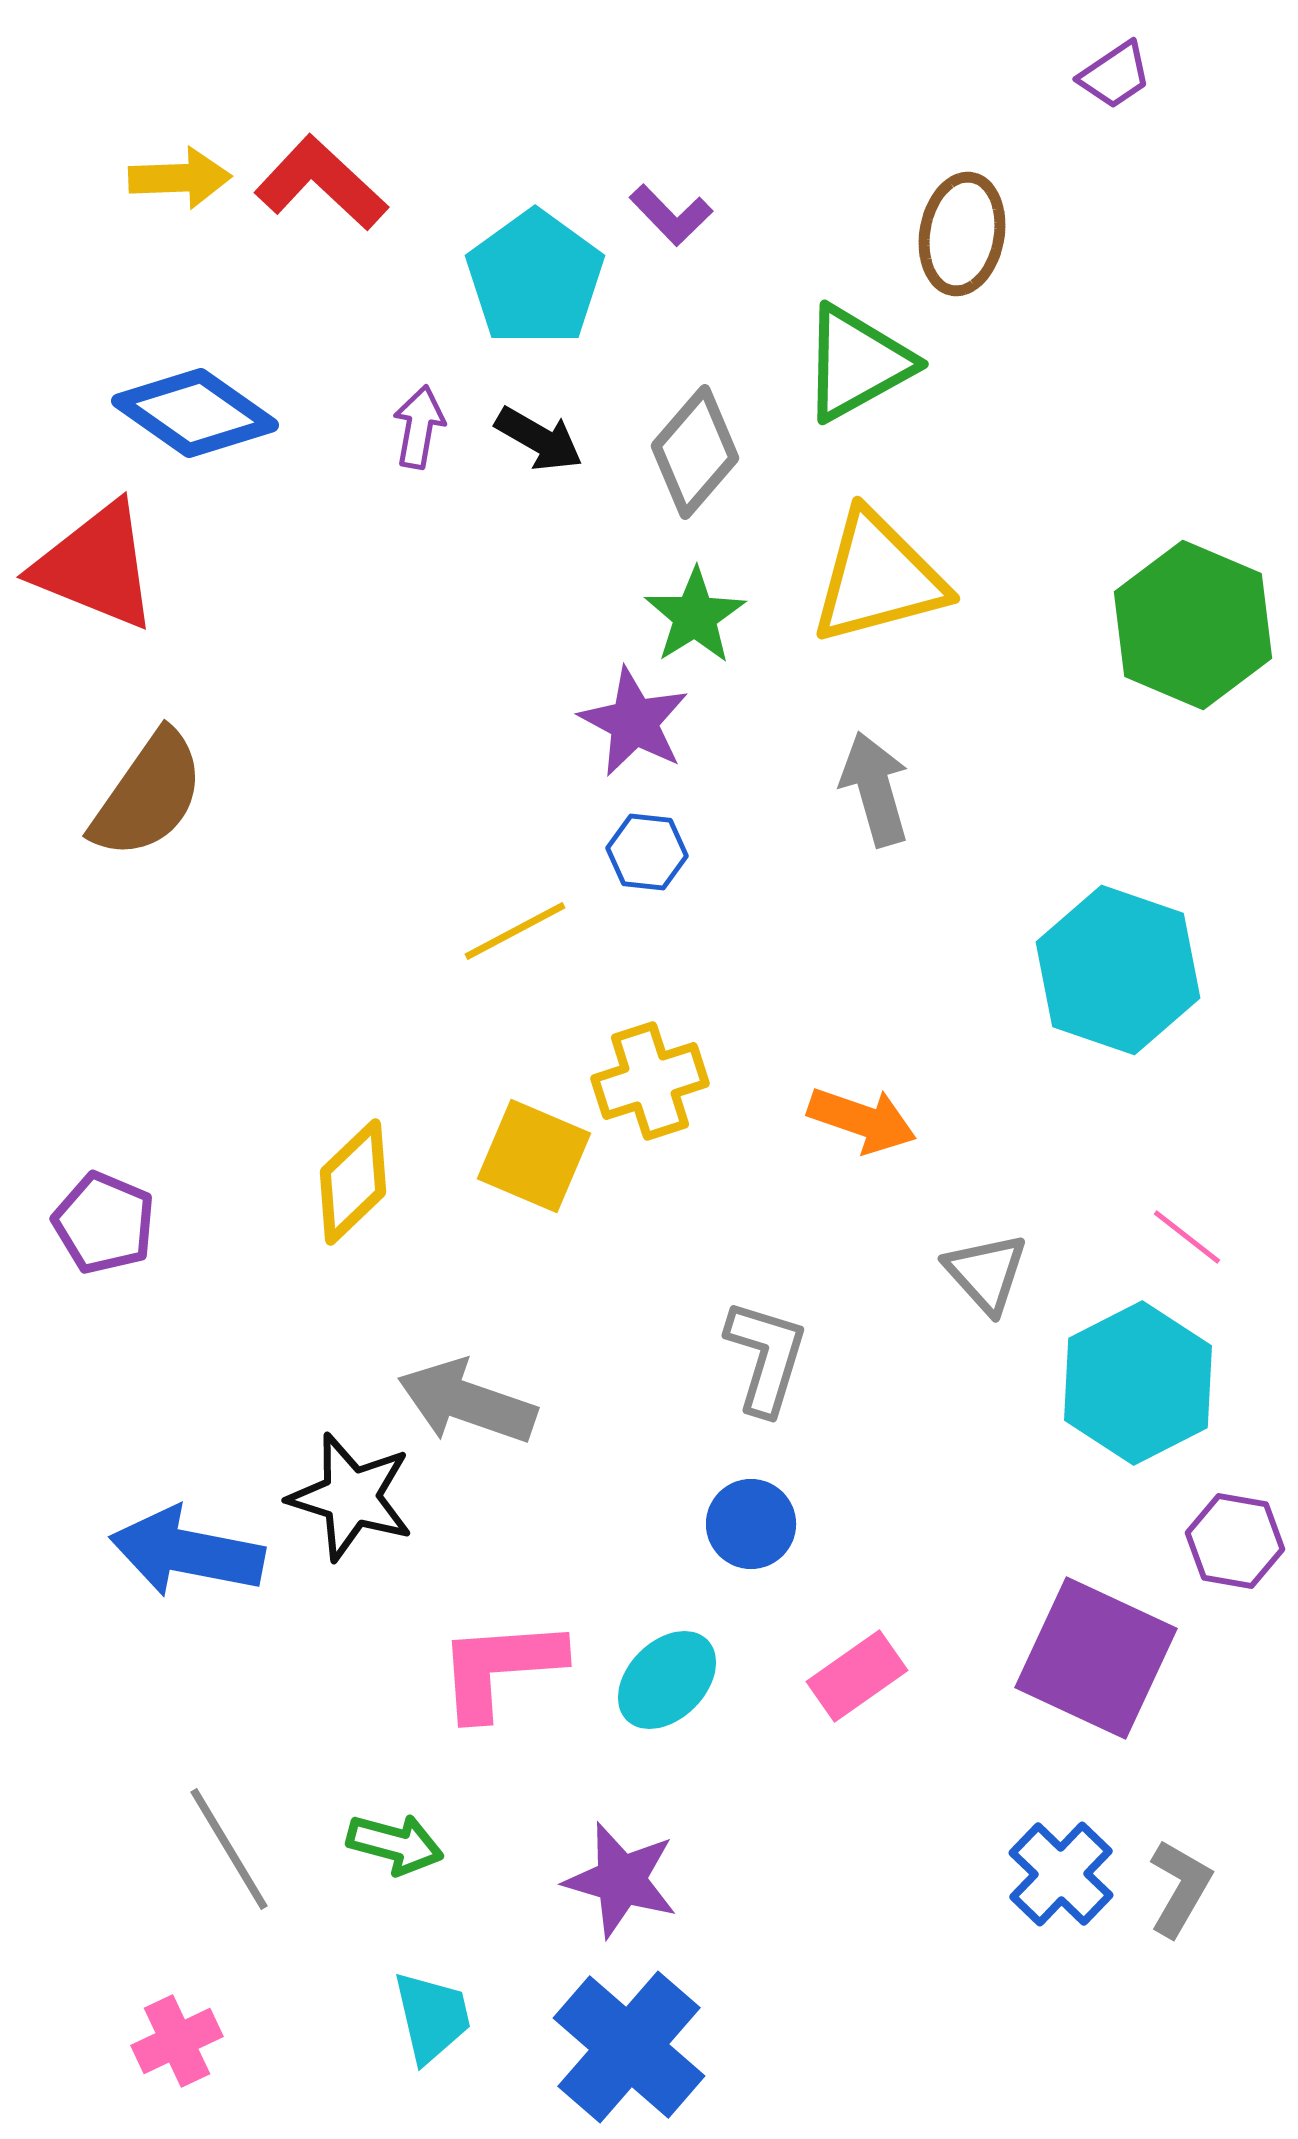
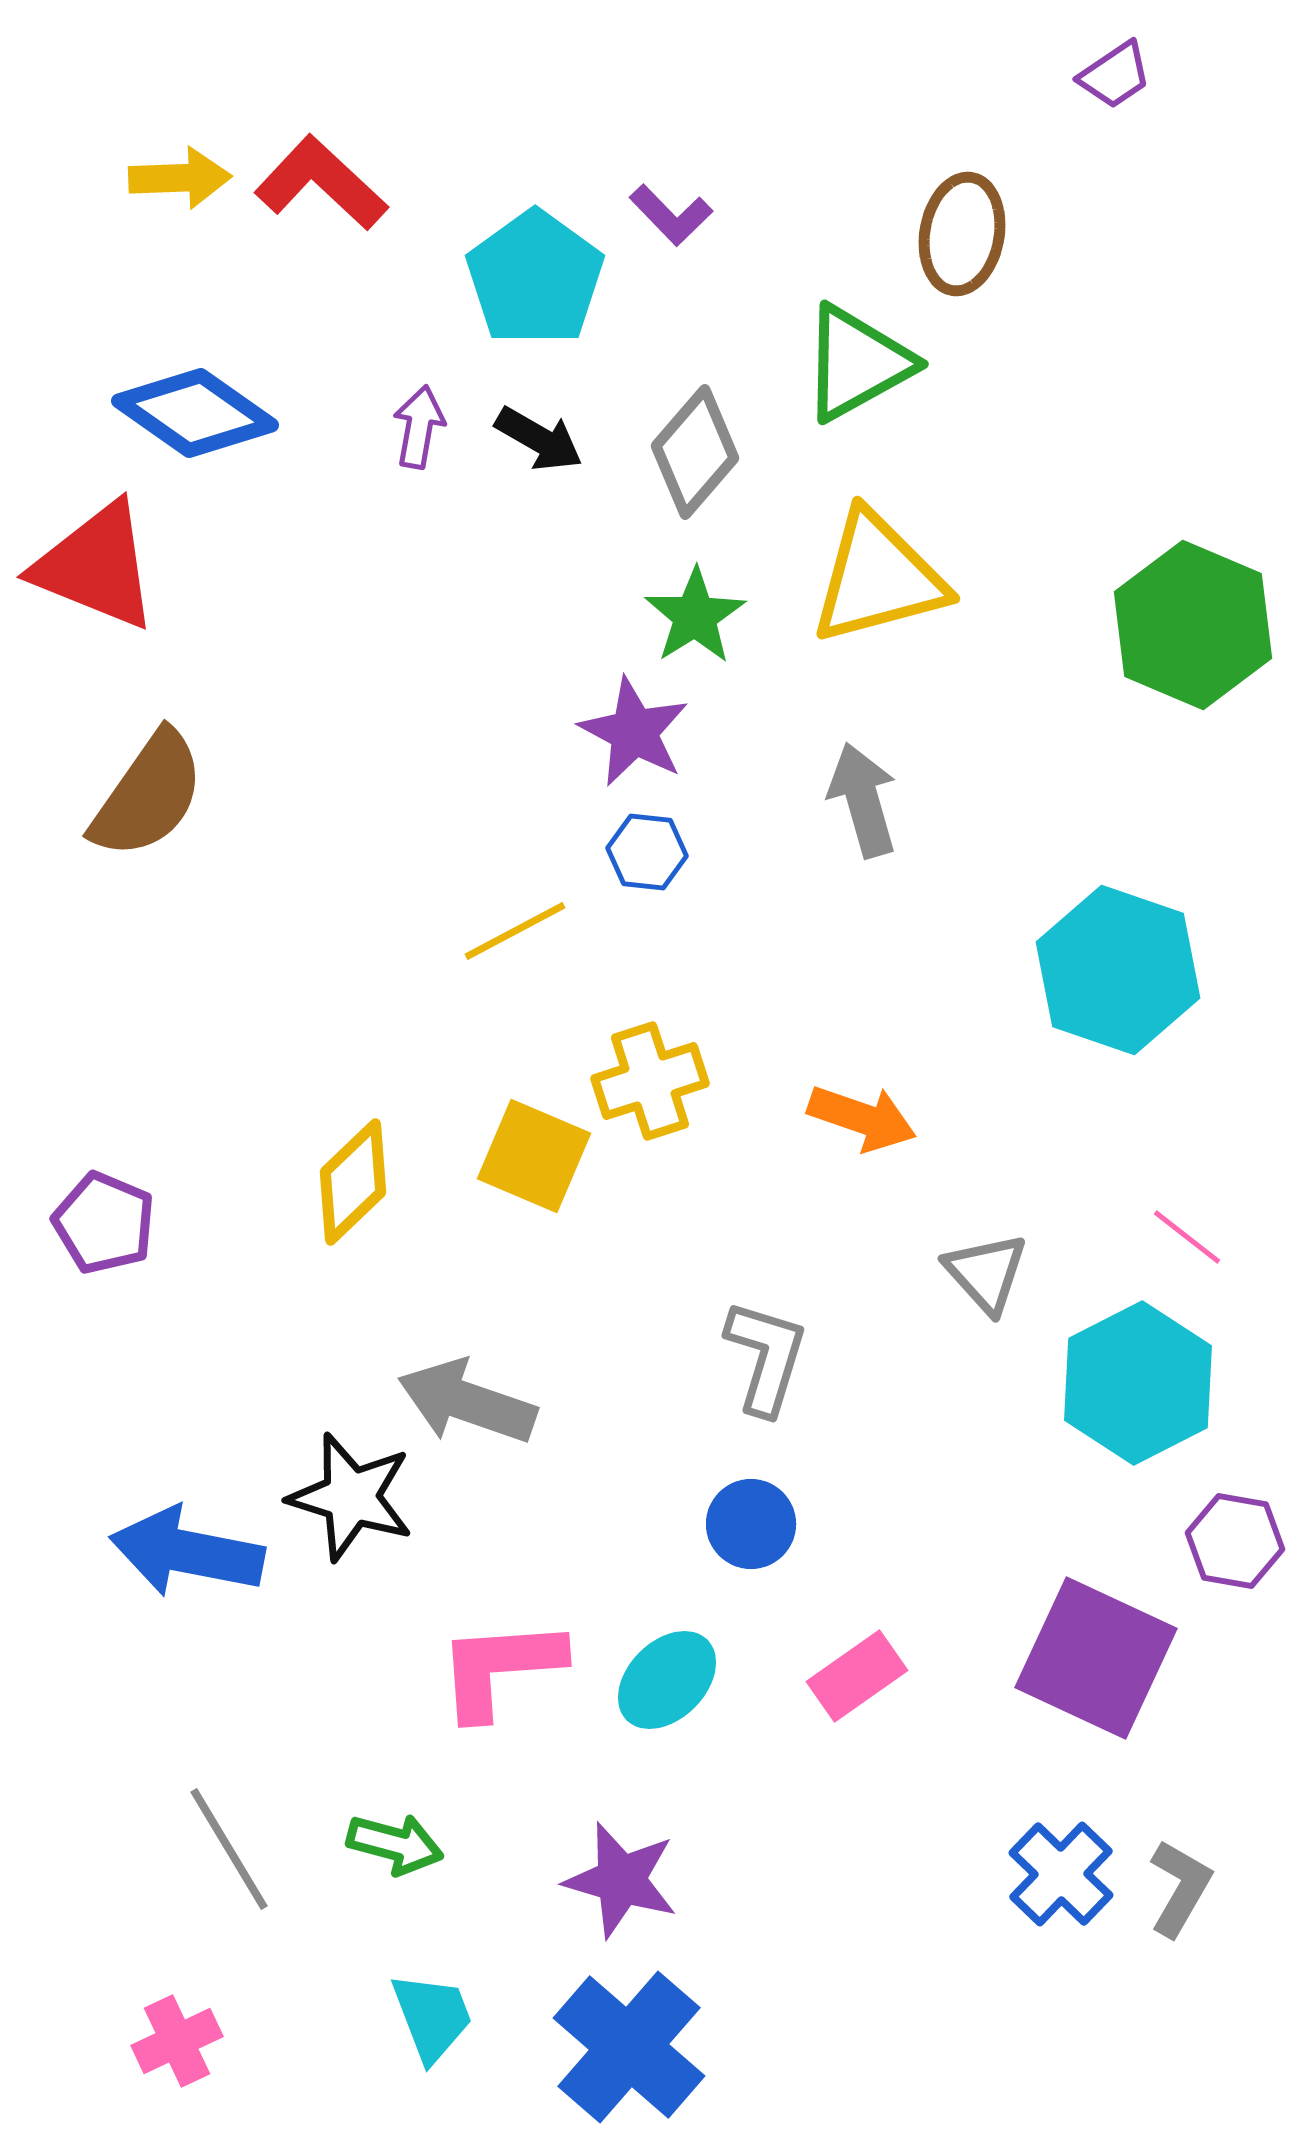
purple star at (634, 722): moved 10 px down
gray arrow at (875, 789): moved 12 px left, 11 px down
orange arrow at (862, 1120): moved 2 px up
cyan trapezoid at (432, 2017): rotated 8 degrees counterclockwise
